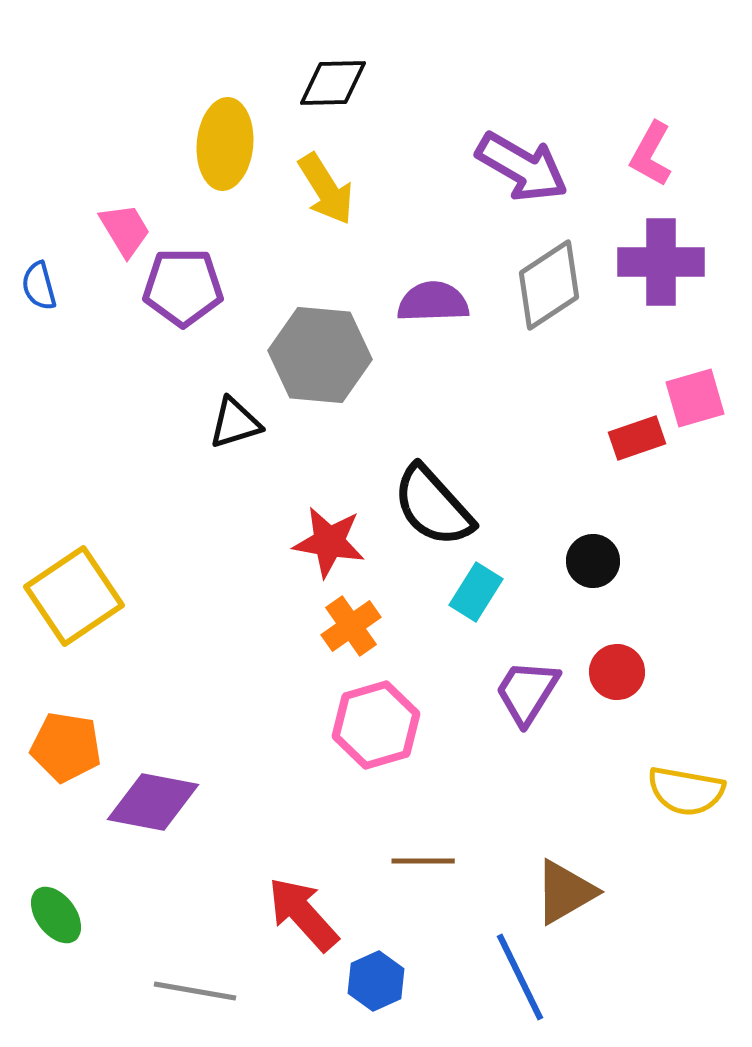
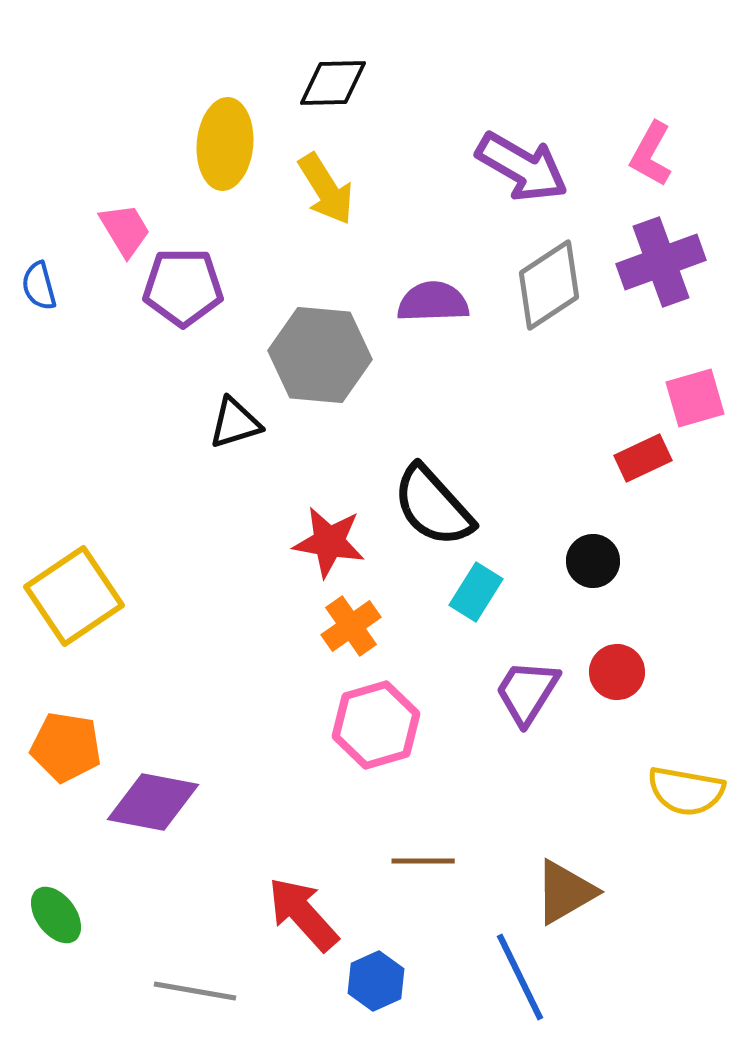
purple cross: rotated 20 degrees counterclockwise
red rectangle: moved 6 px right, 20 px down; rotated 6 degrees counterclockwise
